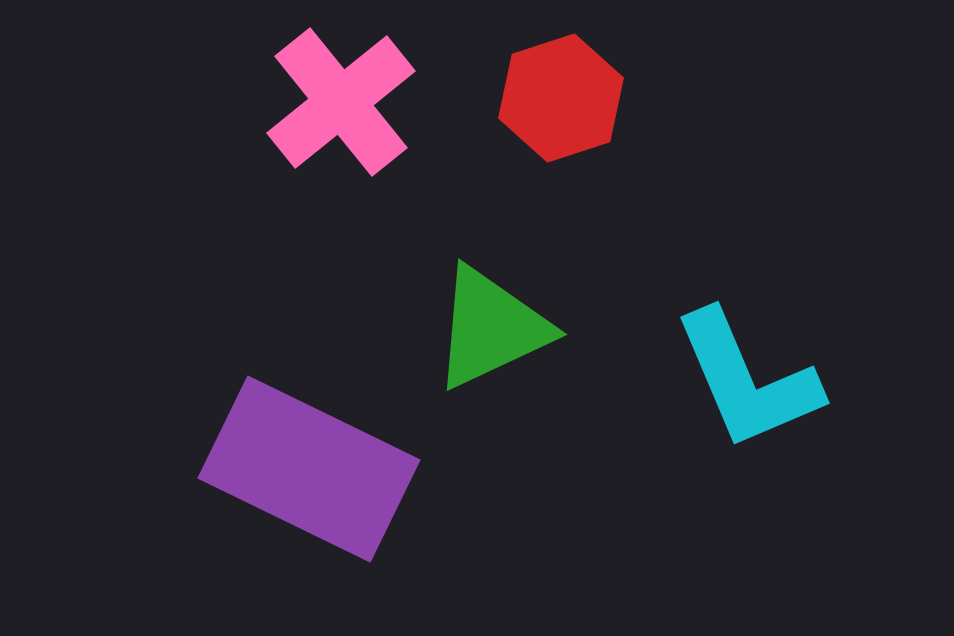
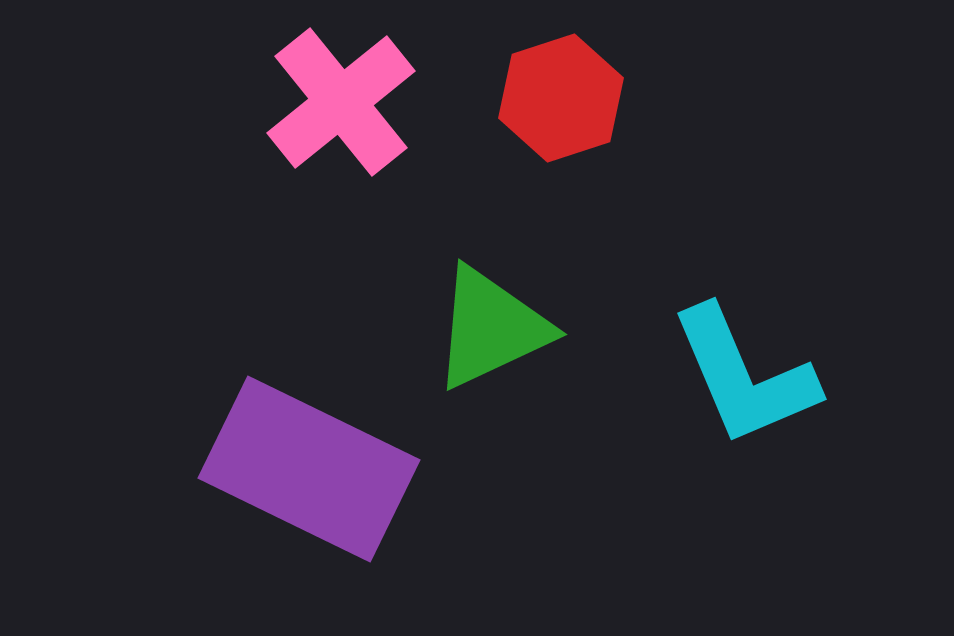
cyan L-shape: moved 3 px left, 4 px up
